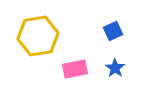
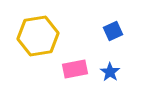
blue star: moved 5 px left, 4 px down
